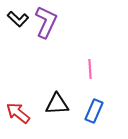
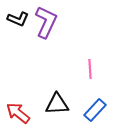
black L-shape: rotated 20 degrees counterclockwise
blue rectangle: moved 1 px right, 1 px up; rotated 20 degrees clockwise
